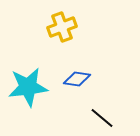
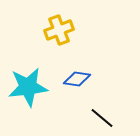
yellow cross: moved 3 px left, 3 px down
